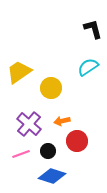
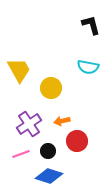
black L-shape: moved 2 px left, 4 px up
cyan semicircle: rotated 135 degrees counterclockwise
yellow trapezoid: moved 2 px up; rotated 96 degrees clockwise
purple cross: rotated 15 degrees clockwise
blue diamond: moved 3 px left
